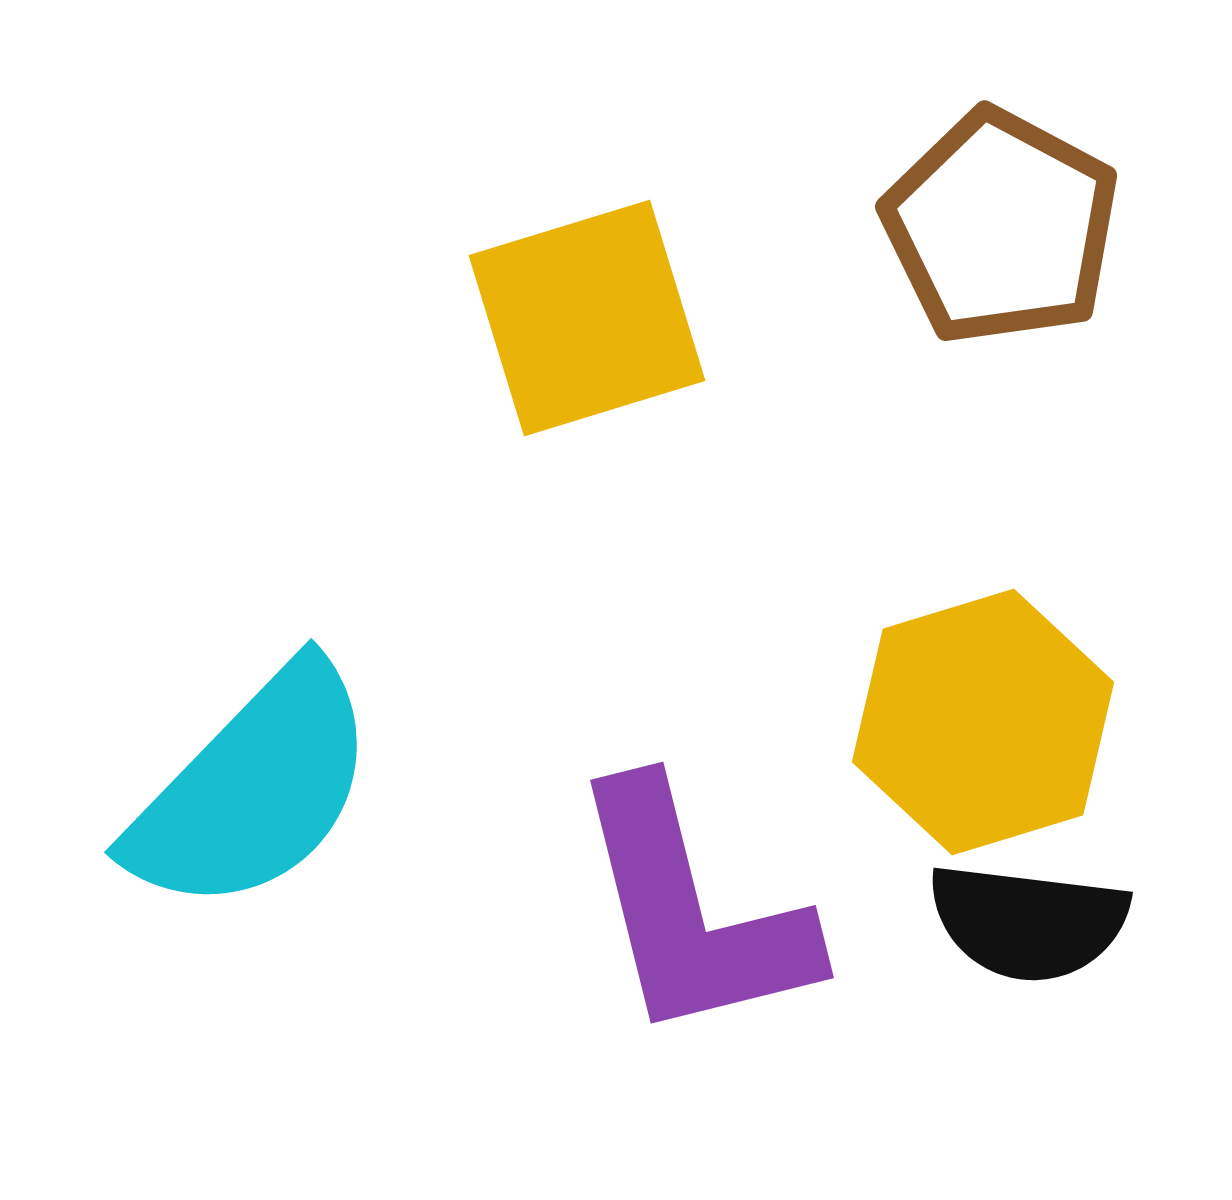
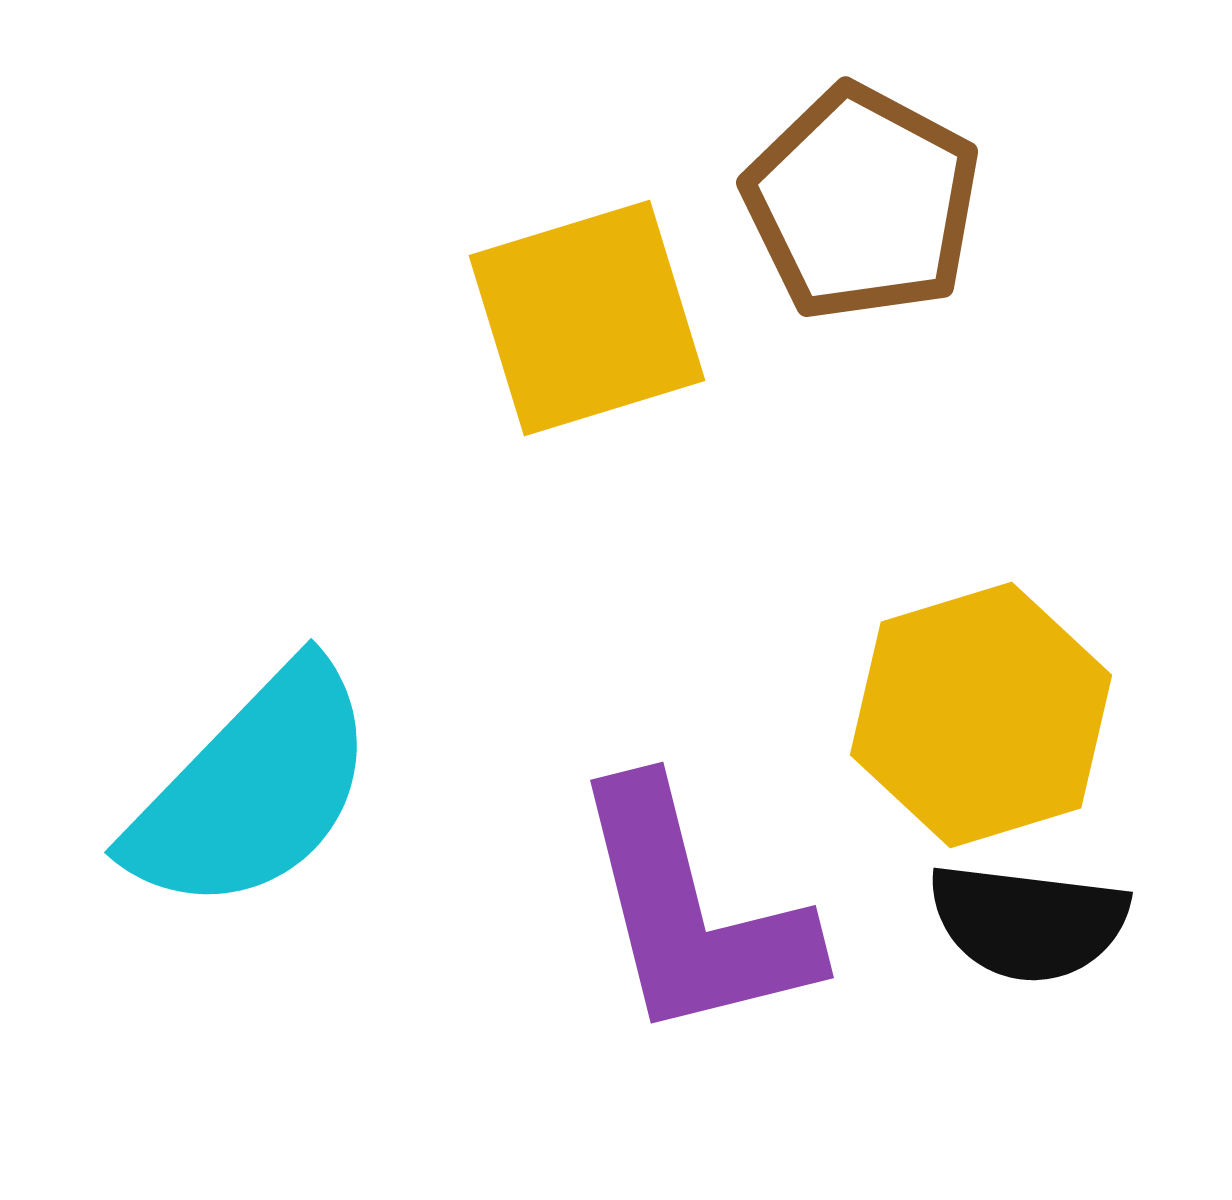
brown pentagon: moved 139 px left, 24 px up
yellow hexagon: moved 2 px left, 7 px up
